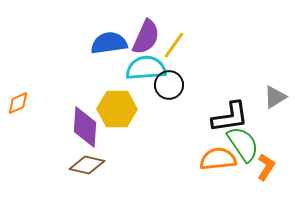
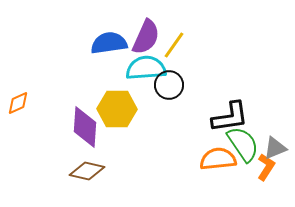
gray triangle: moved 51 px down; rotated 10 degrees clockwise
brown diamond: moved 6 px down
